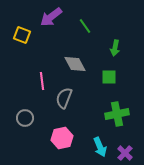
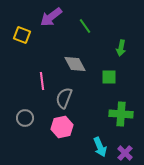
green arrow: moved 6 px right
green cross: moved 4 px right; rotated 15 degrees clockwise
pink hexagon: moved 11 px up
